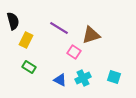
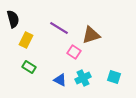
black semicircle: moved 2 px up
